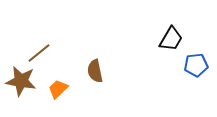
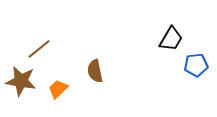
brown line: moved 4 px up
